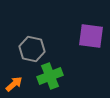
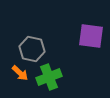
green cross: moved 1 px left, 1 px down
orange arrow: moved 6 px right, 11 px up; rotated 84 degrees clockwise
